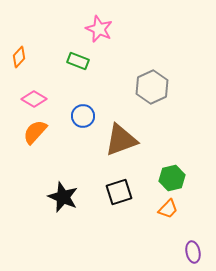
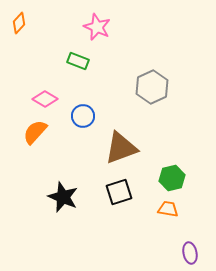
pink star: moved 2 px left, 2 px up
orange diamond: moved 34 px up
pink diamond: moved 11 px right
brown triangle: moved 8 px down
orange trapezoid: rotated 125 degrees counterclockwise
purple ellipse: moved 3 px left, 1 px down
